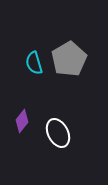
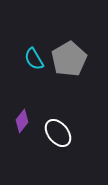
cyan semicircle: moved 4 px up; rotated 15 degrees counterclockwise
white ellipse: rotated 12 degrees counterclockwise
